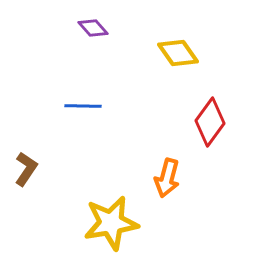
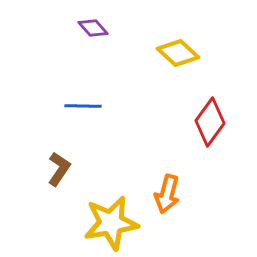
yellow diamond: rotated 12 degrees counterclockwise
brown L-shape: moved 33 px right
orange arrow: moved 16 px down
